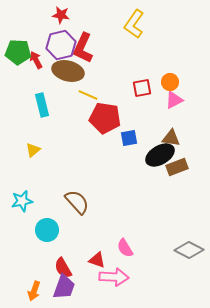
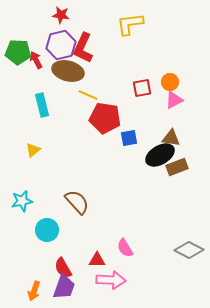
yellow L-shape: moved 4 px left; rotated 48 degrees clockwise
red triangle: rotated 18 degrees counterclockwise
pink arrow: moved 3 px left, 3 px down
